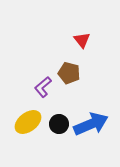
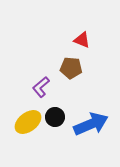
red triangle: rotated 30 degrees counterclockwise
brown pentagon: moved 2 px right, 5 px up; rotated 10 degrees counterclockwise
purple L-shape: moved 2 px left
black circle: moved 4 px left, 7 px up
